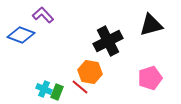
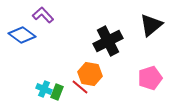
black triangle: rotated 25 degrees counterclockwise
blue diamond: moved 1 px right; rotated 16 degrees clockwise
orange hexagon: moved 2 px down
